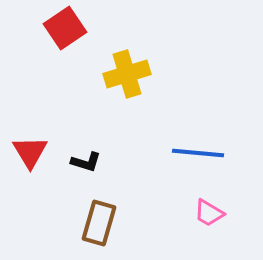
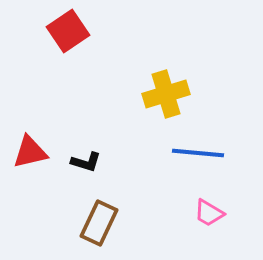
red square: moved 3 px right, 3 px down
yellow cross: moved 39 px right, 20 px down
red triangle: rotated 48 degrees clockwise
brown rectangle: rotated 9 degrees clockwise
